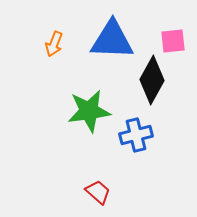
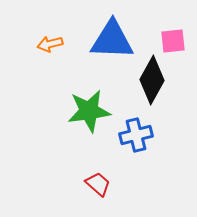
orange arrow: moved 4 px left; rotated 55 degrees clockwise
red trapezoid: moved 8 px up
